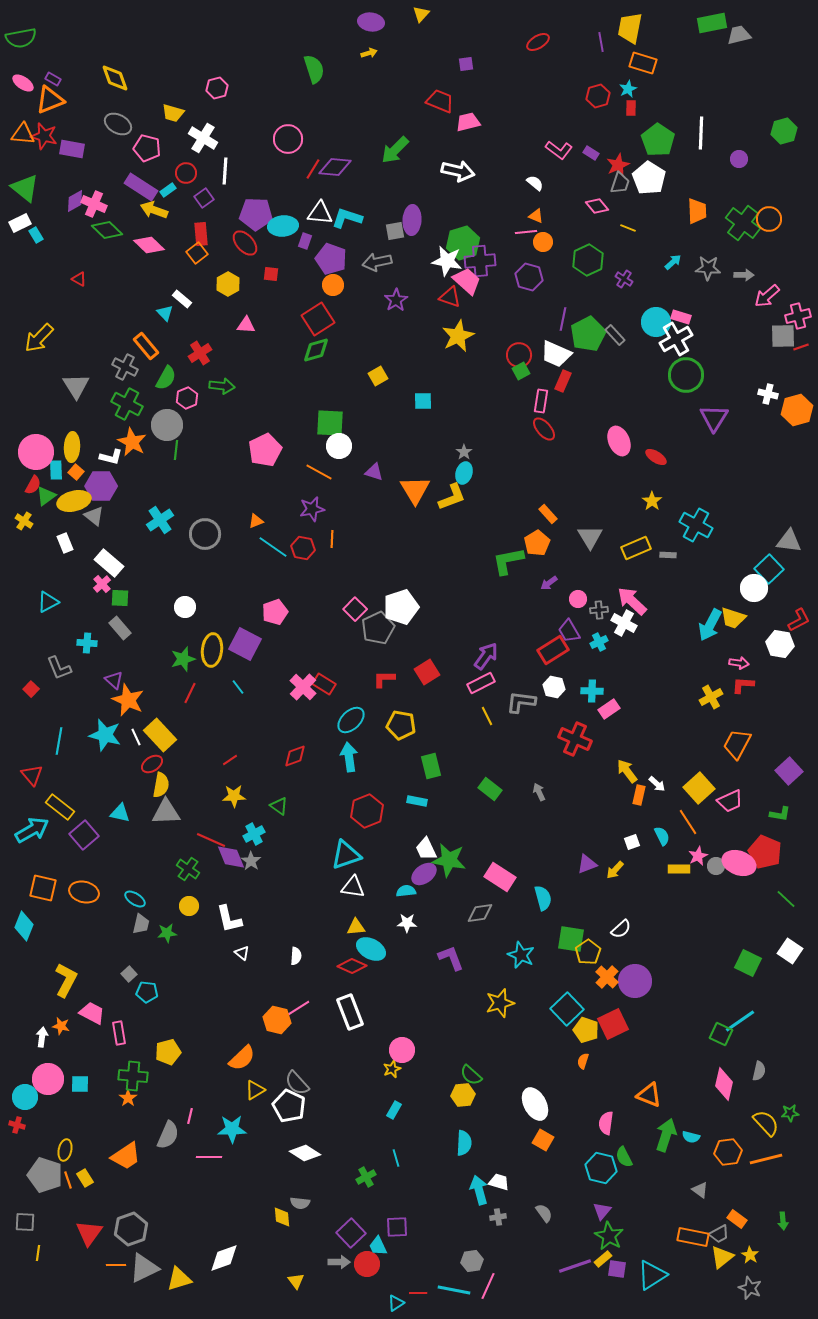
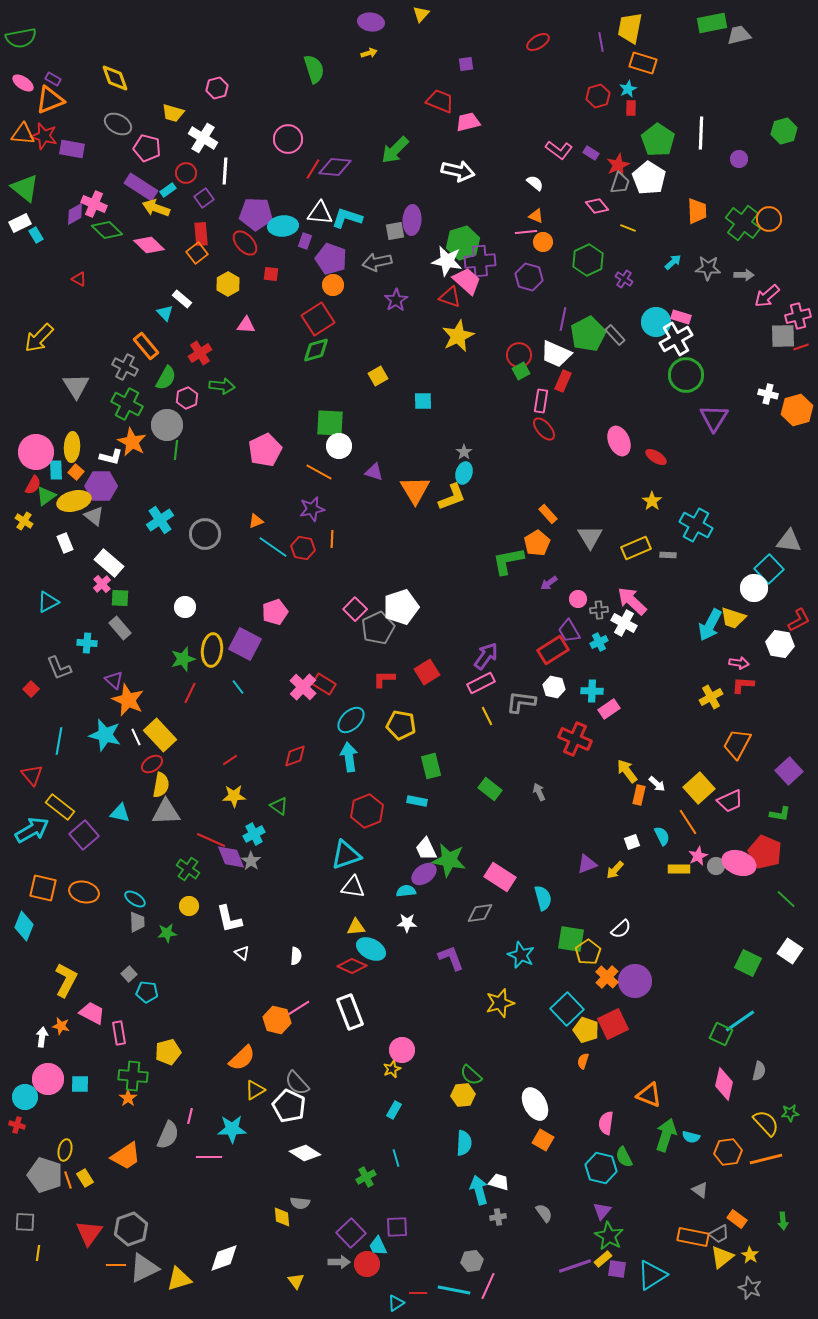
purple diamond at (75, 201): moved 13 px down
yellow arrow at (154, 210): moved 2 px right, 2 px up
gray trapezoid at (141, 924): moved 4 px left, 2 px up; rotated 15 degrees counterclockwise
